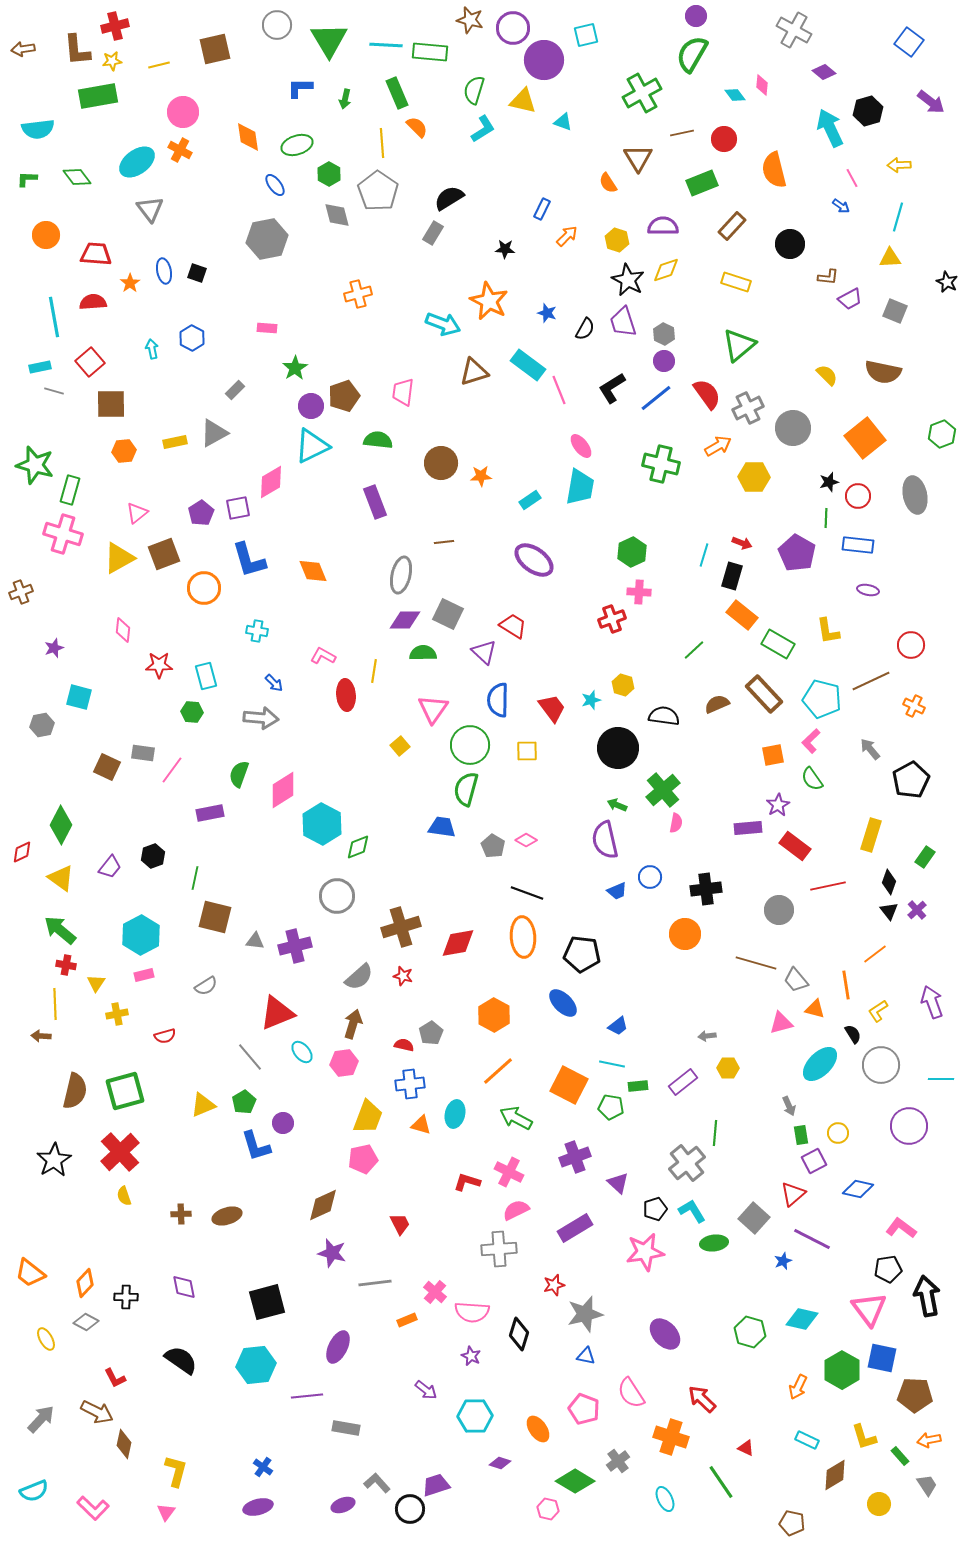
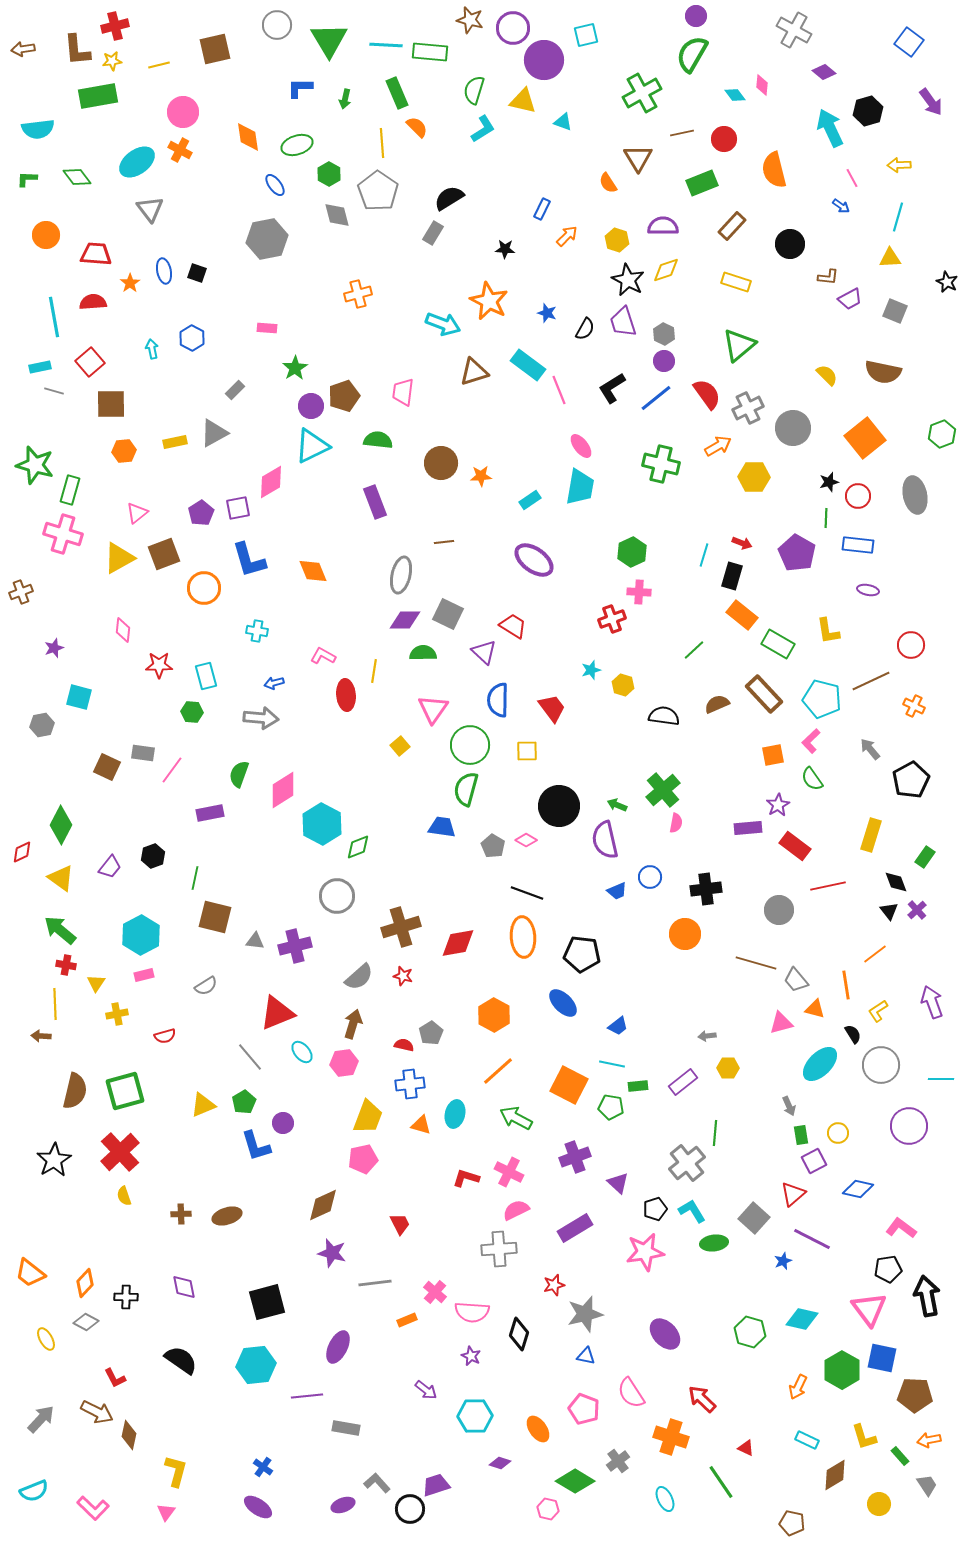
purple arrow at (931, 102): rotated 16 degrees clockwise
blue arrow at (274, 683): rotated 120 degrees clockwise
cyan star at (591, 700): moved 30 px up
black circle at (618, 748): moved 59 px left, 58 px down
black diamond at (889, 882): moved 7 px right; rotated 40 degrees counterclockwise
red L-shape at (467, 1182): moved 1 px left, 4 px up
brown diamond at (124, 1444): moved 5 px right, 9 px up
purple ellipse at (258, 1507): rotated 48 degrees clockwise
